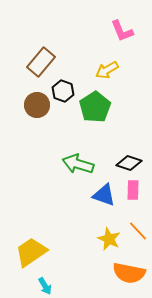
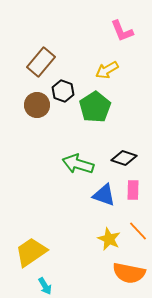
black diamond: moved 5 px left, 5 px up
